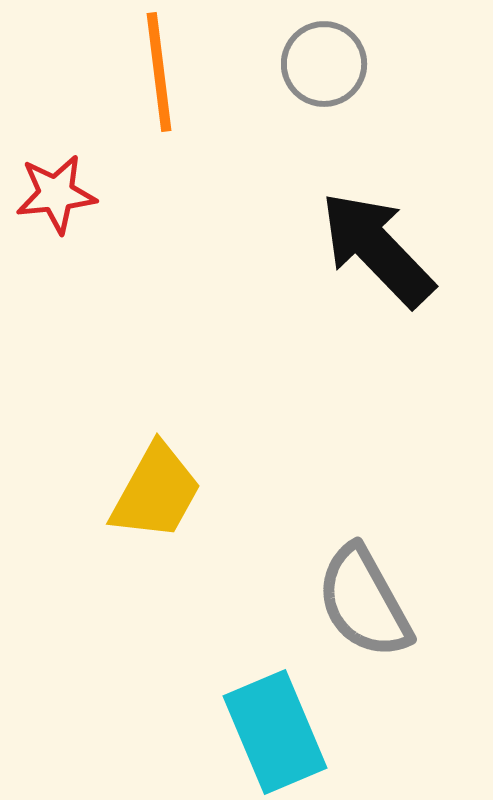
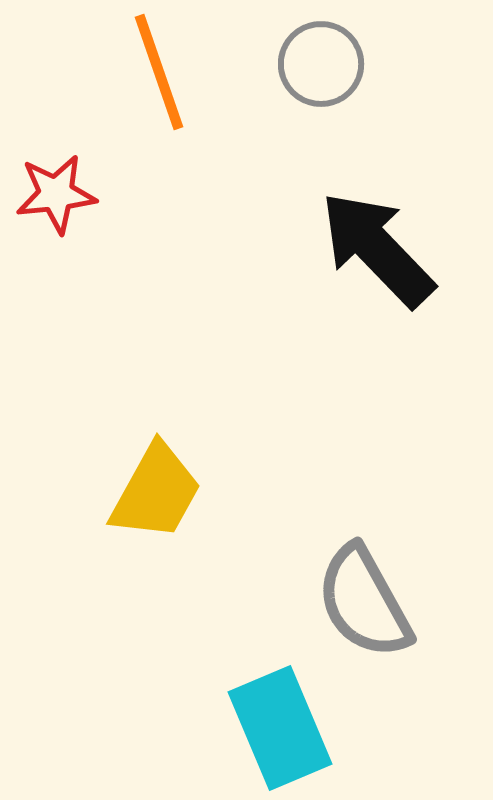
gray circle: moved 3 px left
orange line: rotated 12 degrees counterclockwise
cyan rectangle: moved 5 px right, 4 px up
